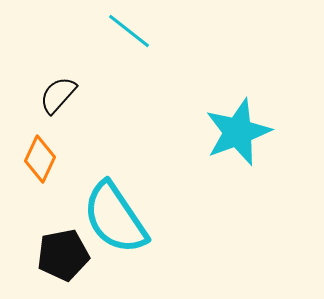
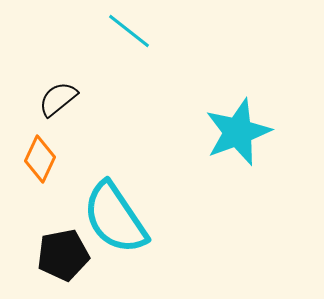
black semicircle: moved 4 px down; rotated 9 degrees clockwise
